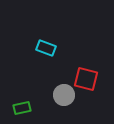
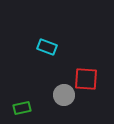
cyan rectangle: moved 1 px right, 1 px up
red square: rotated 10 degrees counterclockwise
